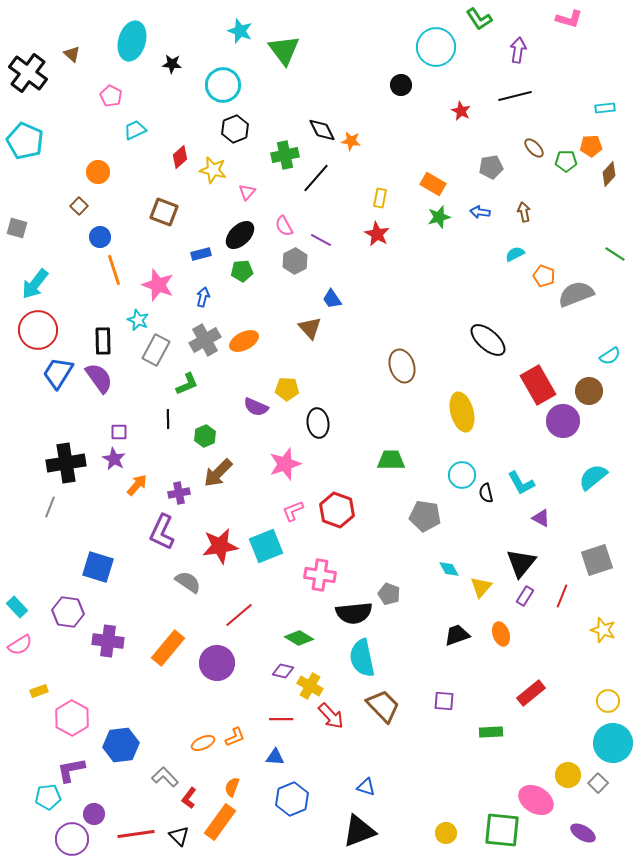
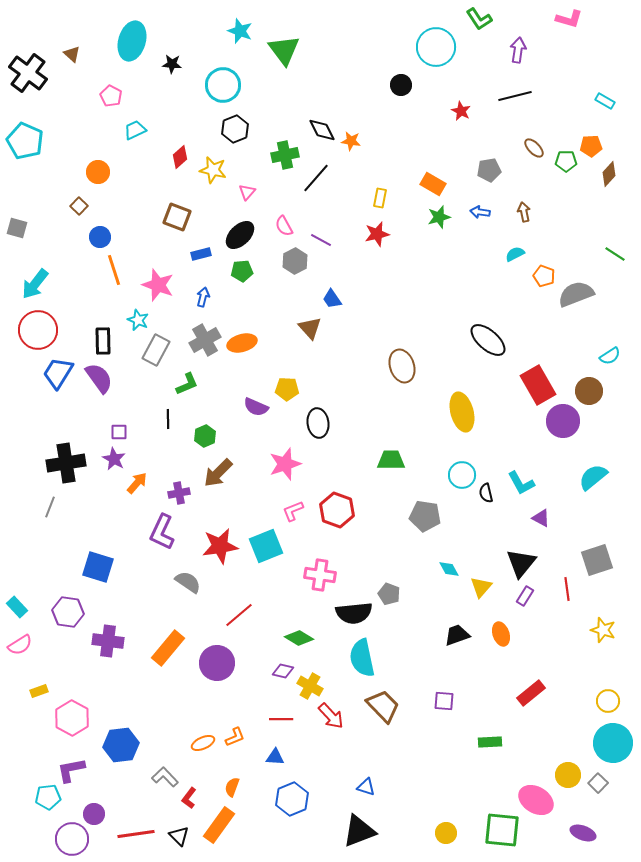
cyan rectangle at (605, 108): moved 7 px up; rotated 36 degrees clockwise
gray pentagon at (491, 167): moved 2 px left, 3 px down
brown square at (164, 212): moved 13 px right, 5 px down
red star at (377, 234): rotated 30 degrees clockwise
orange ellipse at (244, 341): moved 2 px left, 2 px down; rotated 12 degrees clockwise
orange arrow at (137, 485): moved 2 px up
red line at (562, 596): moved 5 px right, 7 px up; rotated 30 degrees counterclockwise
green rectangle at (491, 732): moved 1 px left, 10 px down
orange rectangle at (220, 822): moved 1 px left, 3 px down
purple ellipse at (583, 833): rotated 10 degrees counterclockwise
